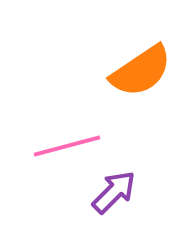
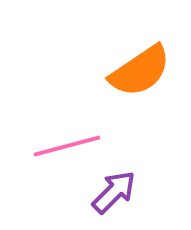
orange semicircle: moved 1 px left
